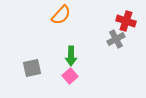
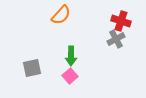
red cross: moved 5 px left
